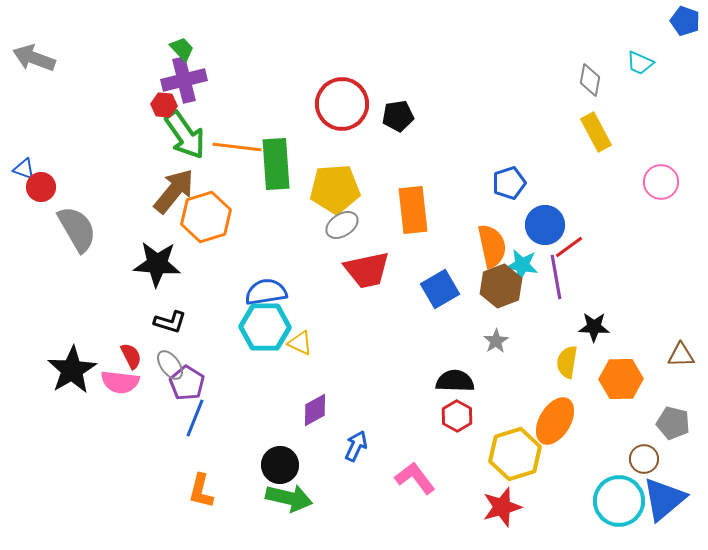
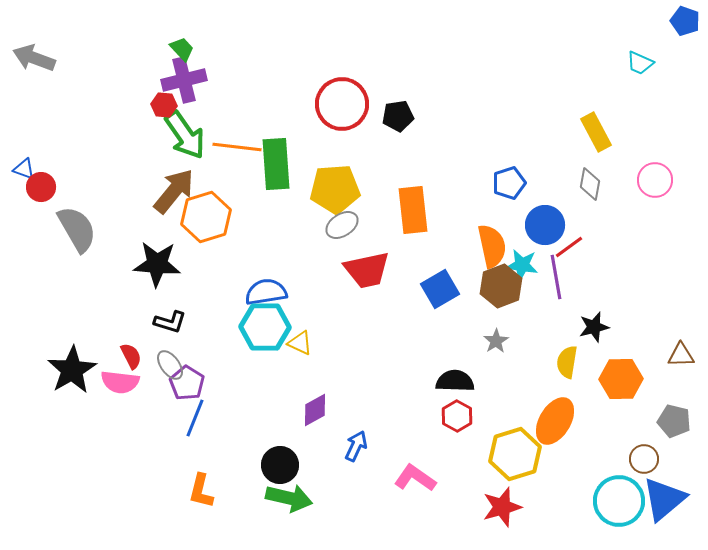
gray diamond at (590, 80): moved 104 px down
pink circle at (661, 182): moved 6 px left, 2 px up
black star at (594, 327): rotated 16 degrees counterclockwise
gray pentagon at (673, 423): moved 1 px right, 2 px up
pink L-shape at (415, 478): rotated 18 degrees counterclockwise
